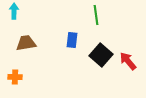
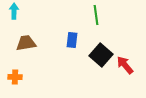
red arrow: moved 3 px left, 4 px down
